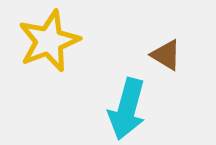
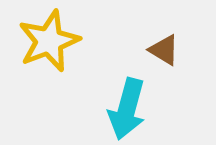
brown triangle: moved 2 px left, 5 px up
